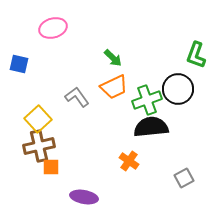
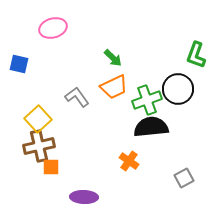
purple ellipse: rotated 8 degrees counterclockwise
